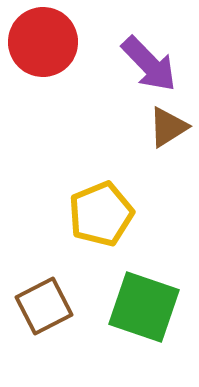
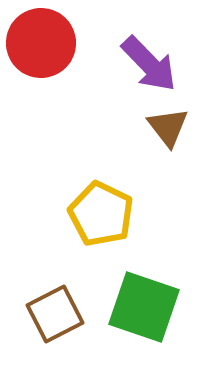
red circle: moved 2 px left, 1 px down
brown triangle: rotated 36 degrees counterclockwise
yellow pentagon: rotated 24 degrees counterclockwise
brown square: moved 11 px right, 8 px down
